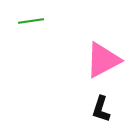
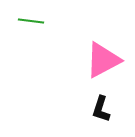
green line: rotated 15 degrees clockwise
